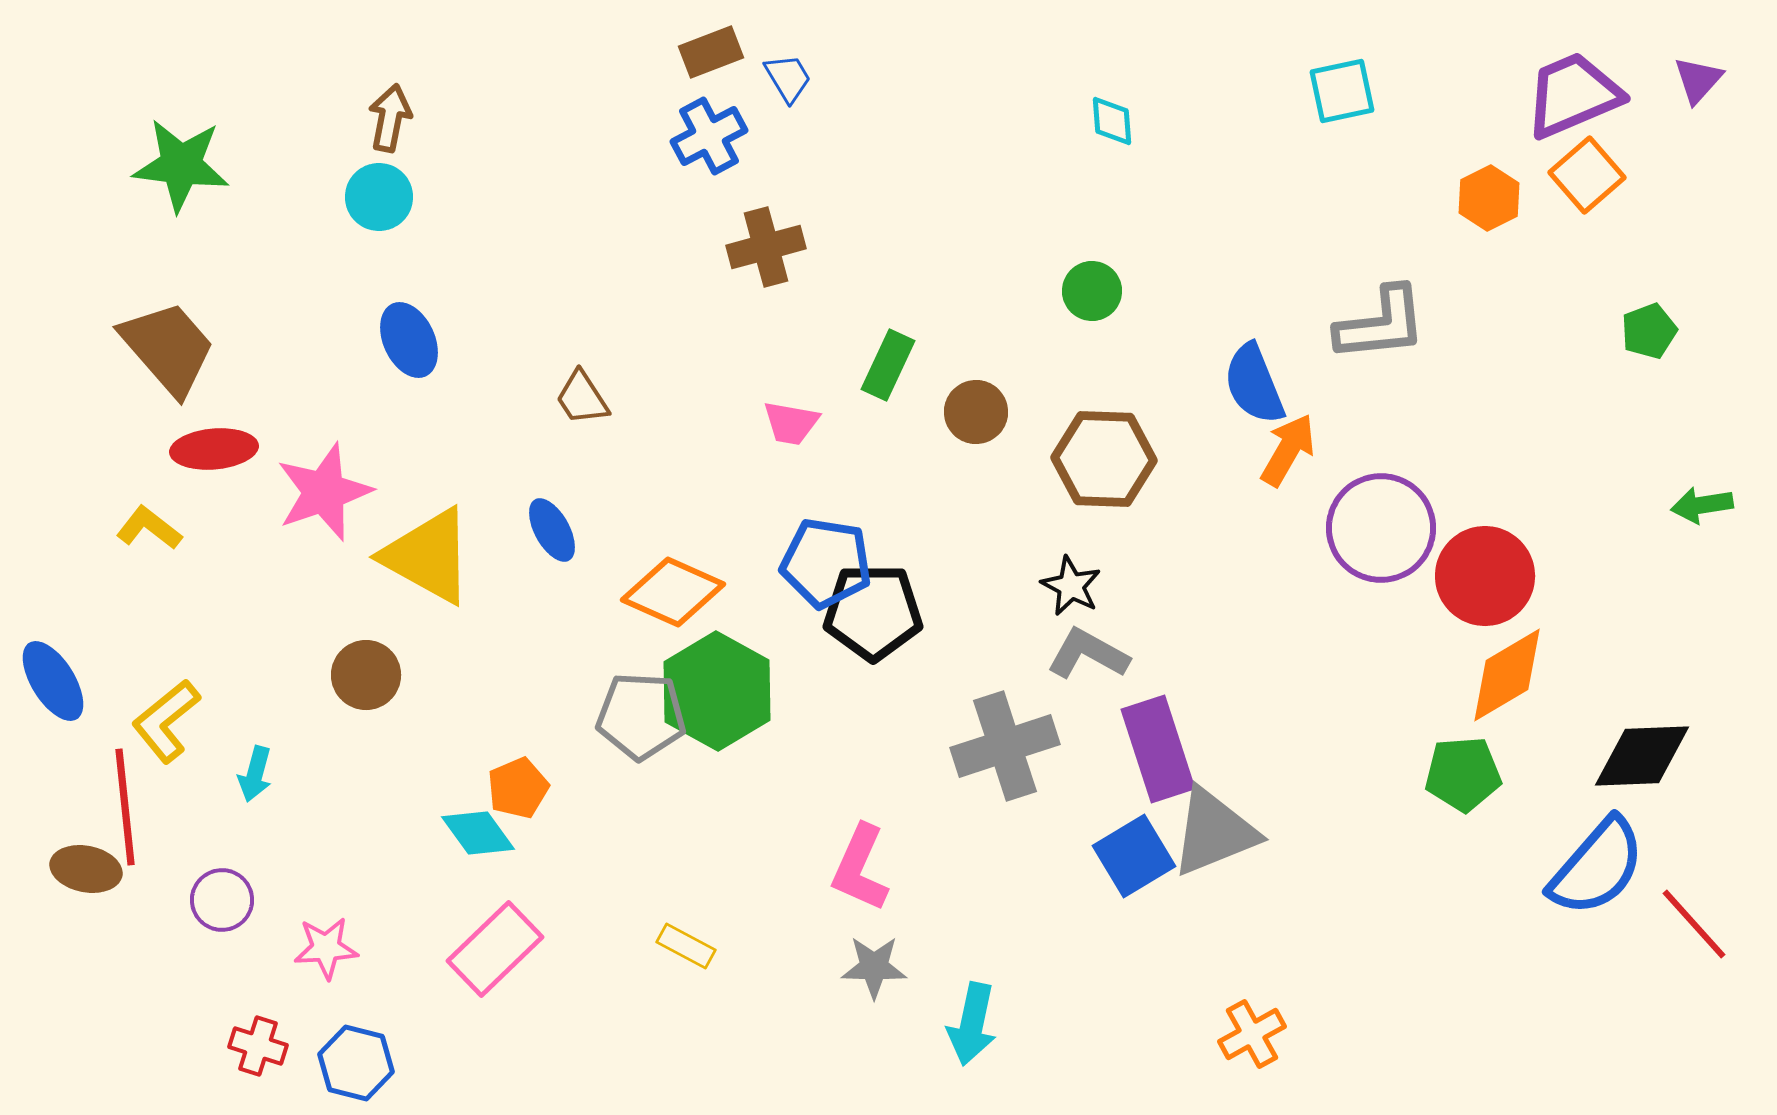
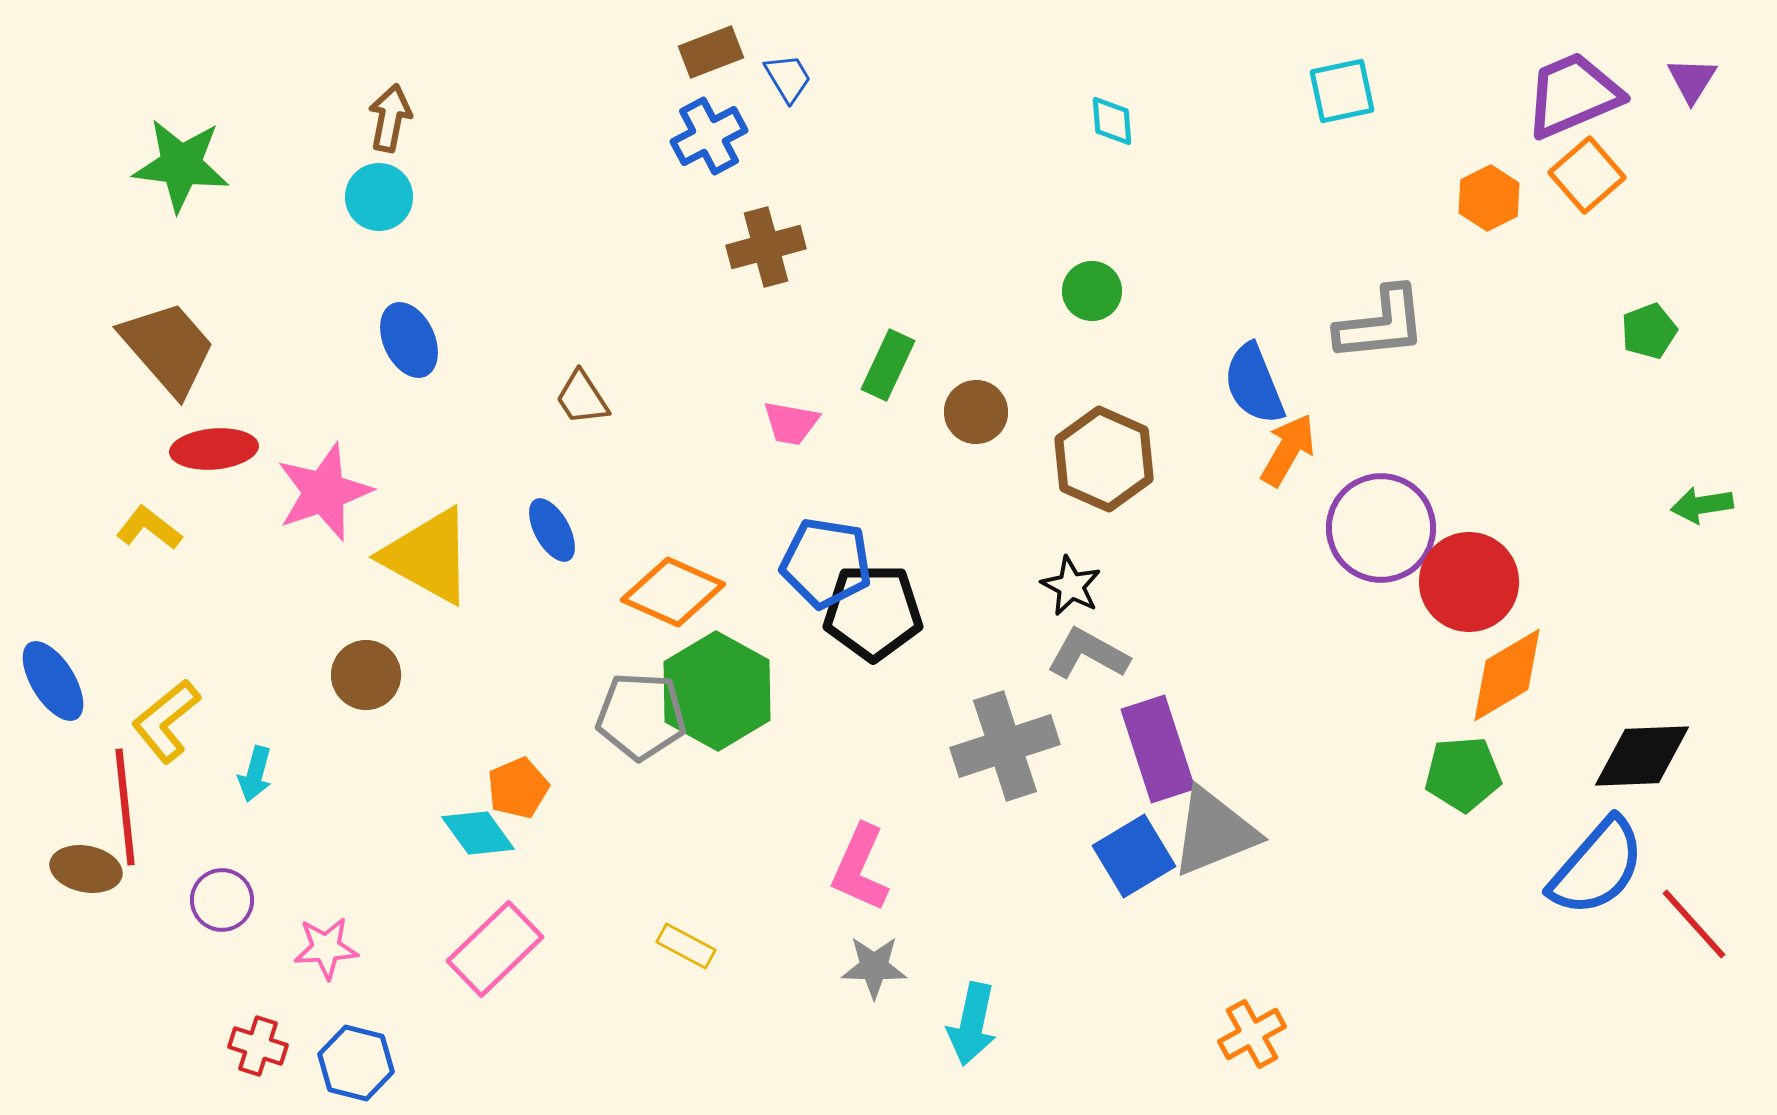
purple triangle at (1698, 80): moved 6 px left; rotated 10 degrees counterclockwise
brown hexagon at (1104, 459): rotated 22 degrees clockwise
red circle at (1485, 576): moved 16 px left, 6 px down
